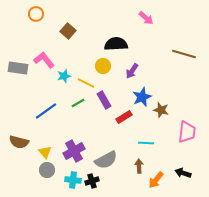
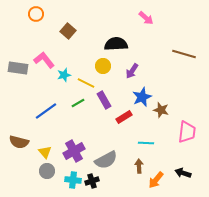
cyan star: moved 1 px up
gray circle: moved 1 px down
